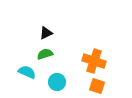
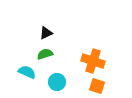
orange cross: moved 1 px left
